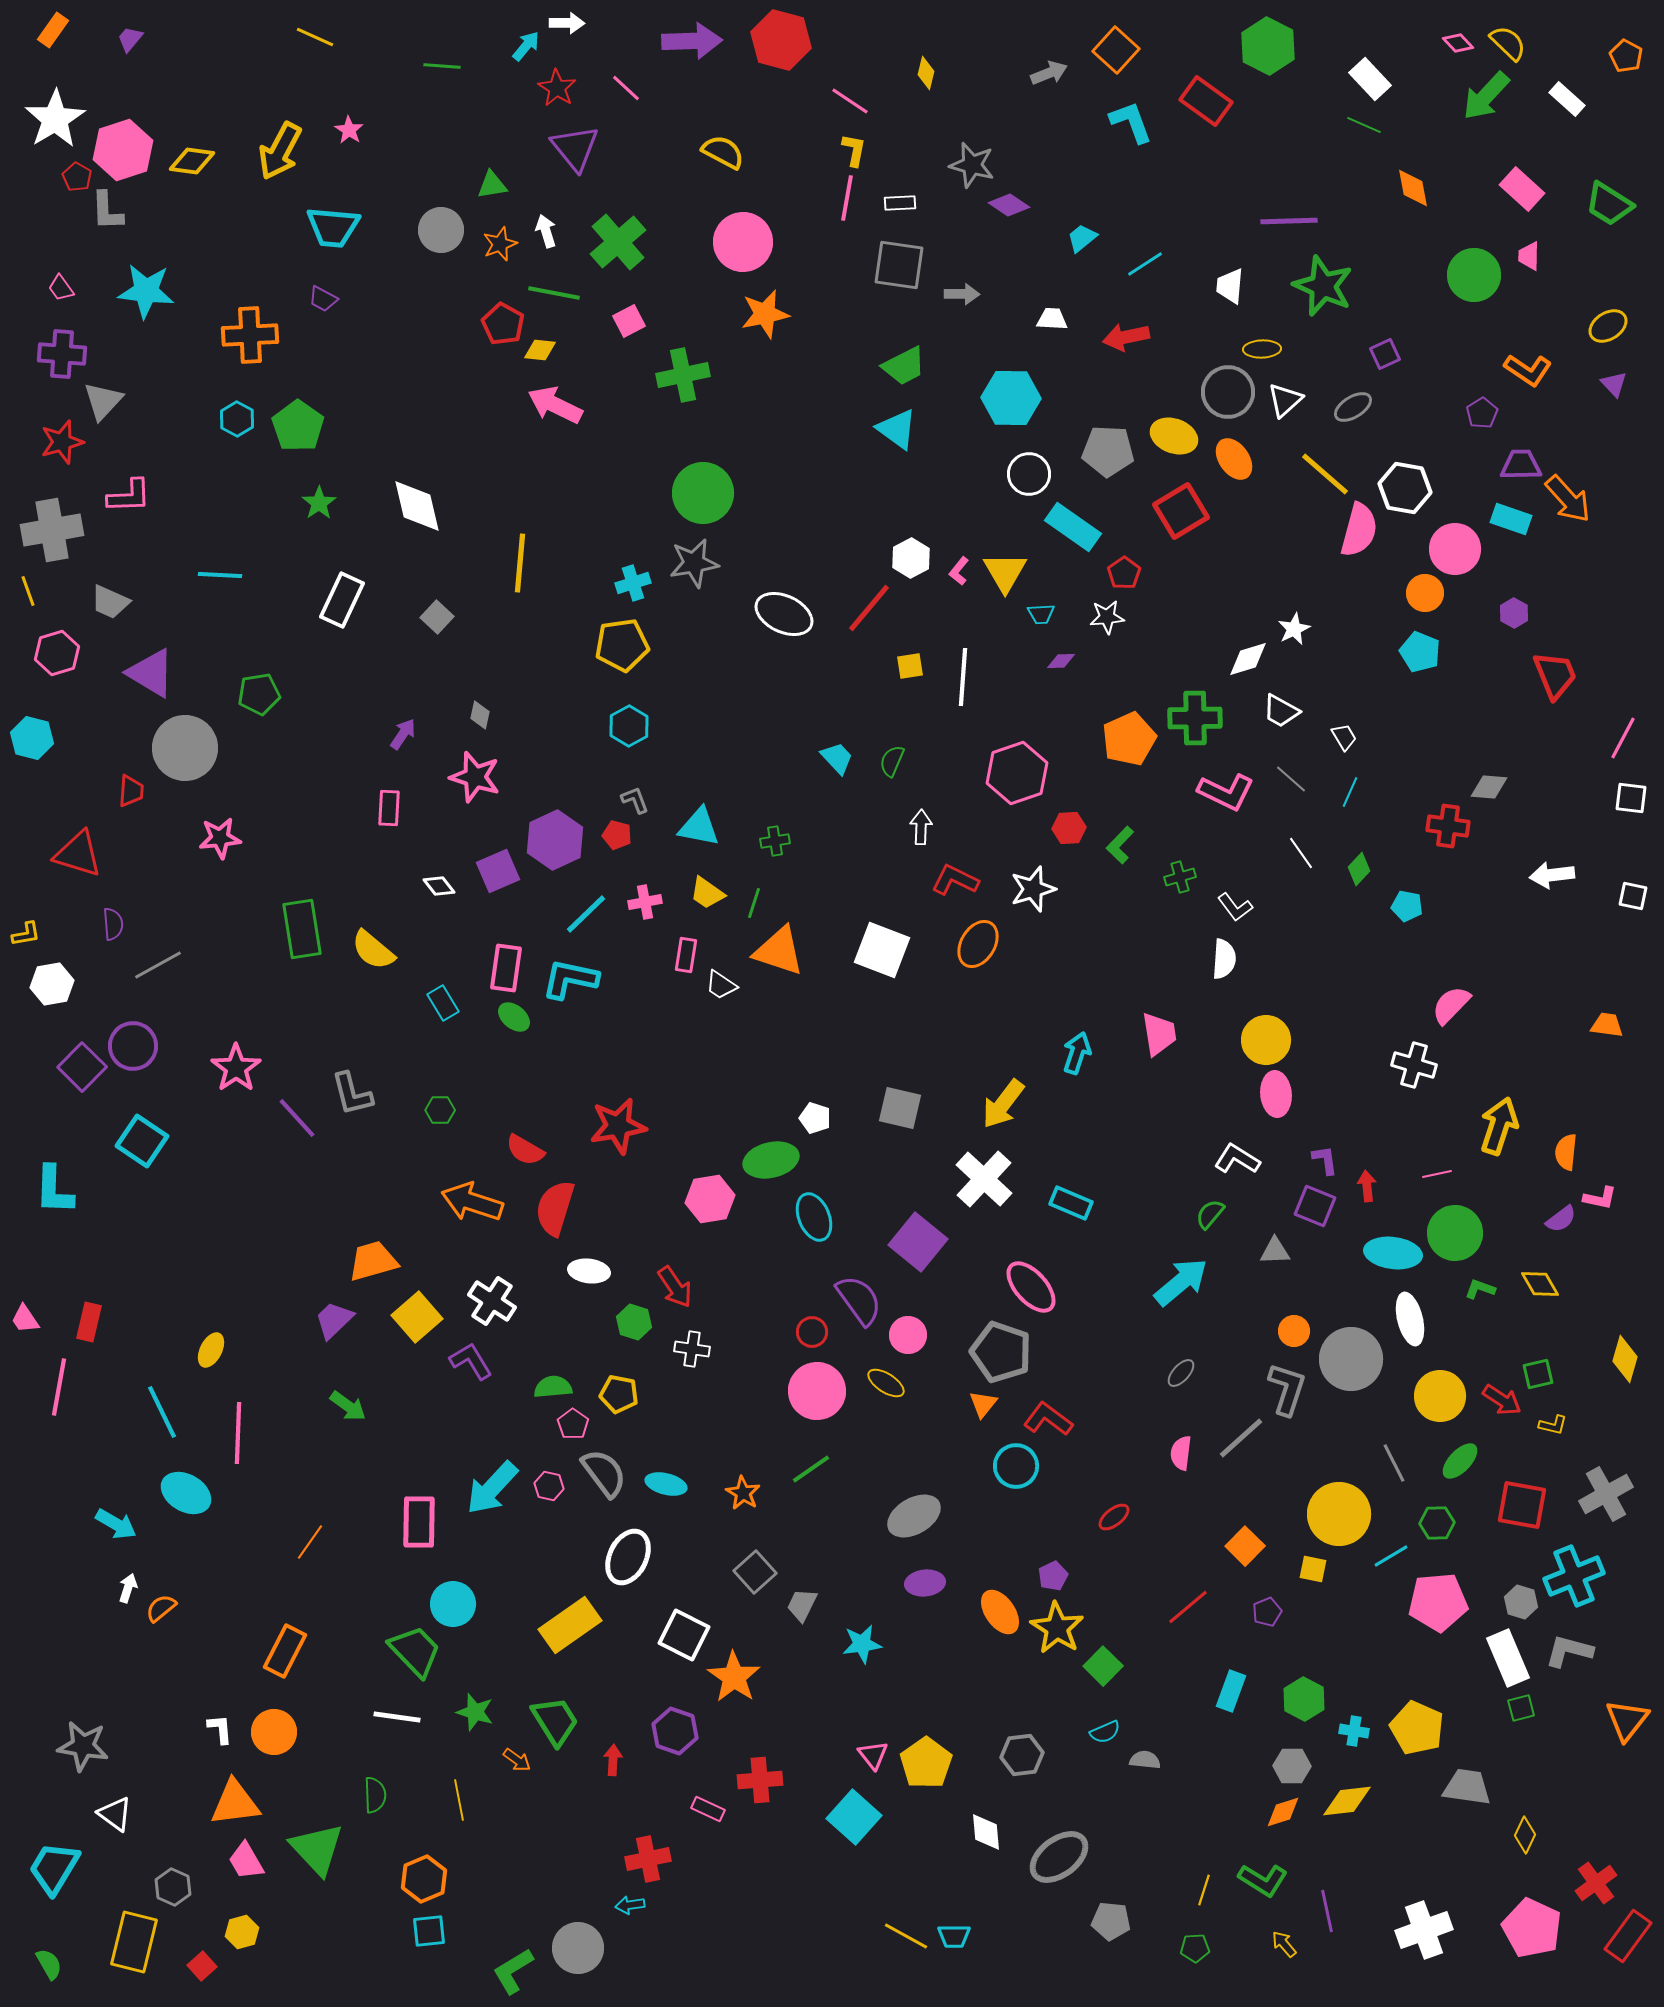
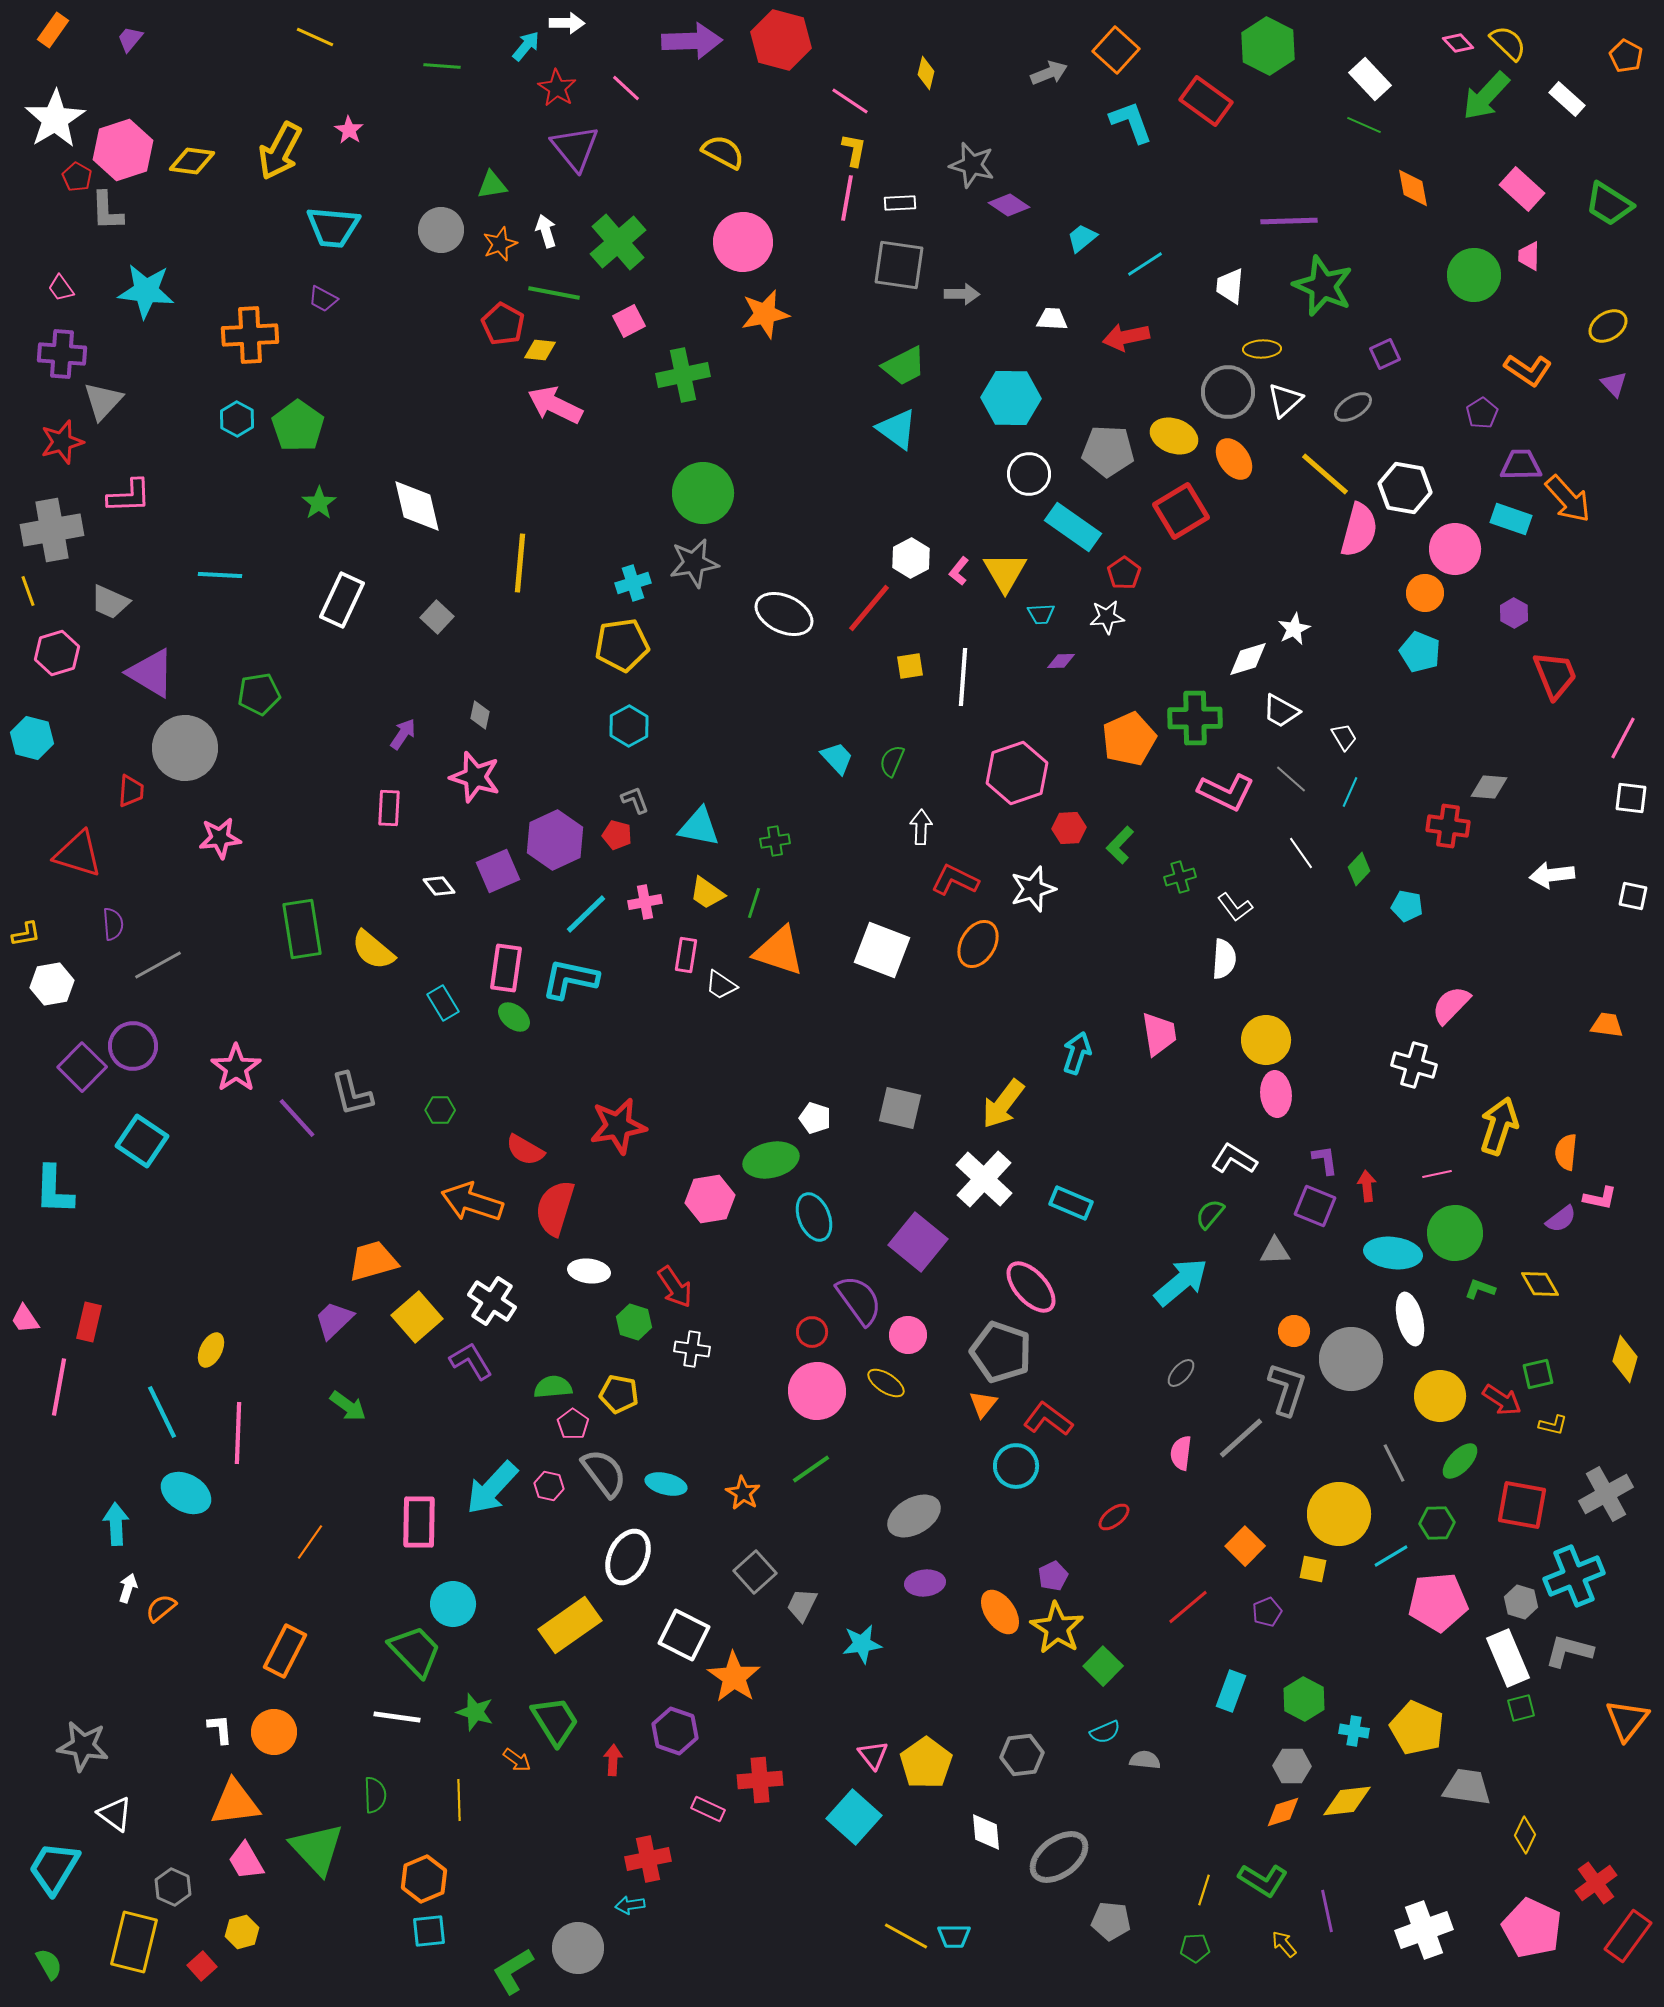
white L-shape at (1237, 1159): moved 3 px left
cyan arrow at (116, 1524): rotated 123 degrees counterclockwise
yellow line at (459, 1800): rotated 9 degrees clockwise
